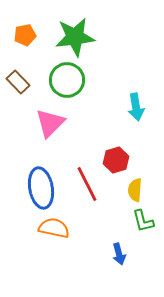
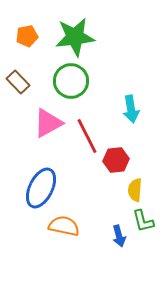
orange pentagon: moved 2 px right, 1 px down
green circle: moved 4 px right, 1 px down
cyan arrow: moved 5 px left, 2 px down
pink triangle: moved 2 px left; rotated 16 degrees clockwise
red hexagon: rotated 10 degrees clockwise
red line: moved 48 px up
blue ellipse: rotated 36 degrees clockwise
orange semicircle: moved 10 px right, 2 px up
blue arrow: moved 18 px up
